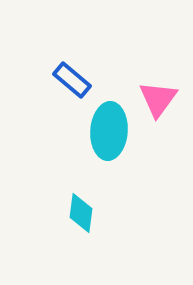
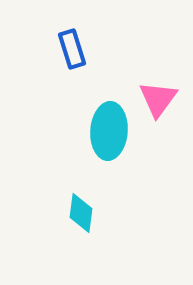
blue rectangle: moved 31 px up; rotated 33 degrees clockwise
